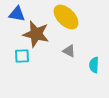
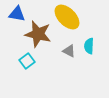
yellow ellipse: moved 1 px right
brown star: moved 2 px right
cyan square: moved 5 px right, 5 px down; rotated 35 degrees counterclockwise
cyan semicircle: moved 5 px left, 19 px up
